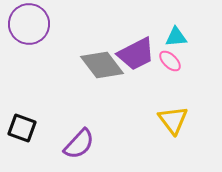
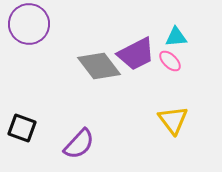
gray diamond: moved 3 px left, 1 px down
